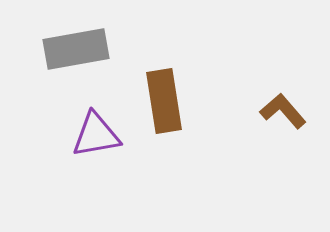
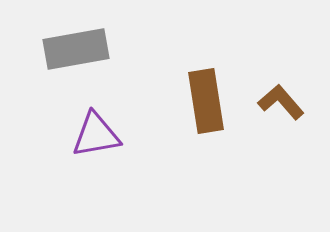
brown rectangle: moved 42 px right
brown L-shape: moved 2 px left, 9 px up
